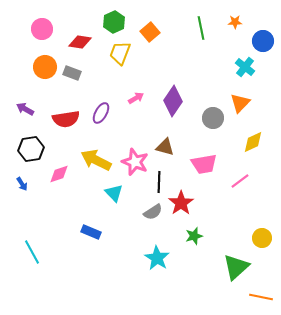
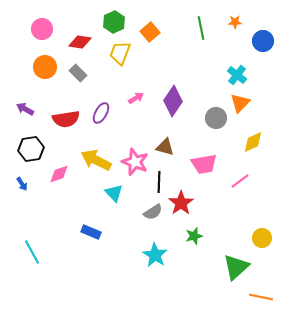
cyan cross: moved 8 px left, 8 px down
gray rectangle: moved 6 px right; rotated 24 degrees clockwise
gray circle: moved 3 px right
cyan star: moved 2 px left, 3 px up
